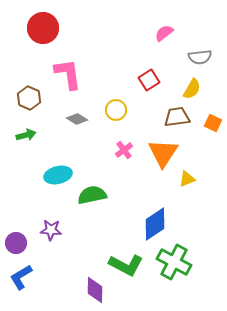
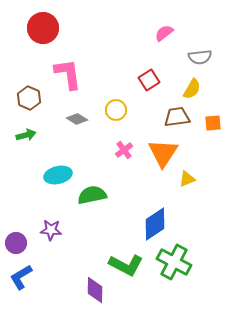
orange square: rotated 30 degrees counterclockwise
